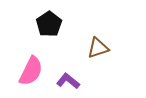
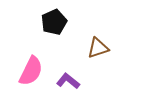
black pentagon: moved 5 px right, 2 px up; rotated 10 degrees clockwise
